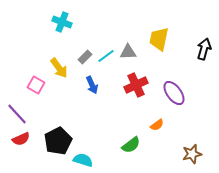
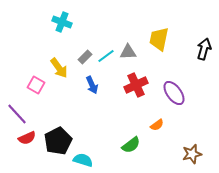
red semicircle: moved 6 px right, 1 px up
